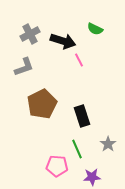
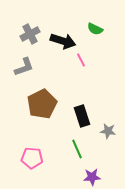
pink line: moved 2 px right
gray star: moved 13 px up; rotated 28 degrees counterclockwise
pink pentagon: moved 25 px left, 8 px up
